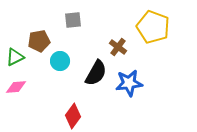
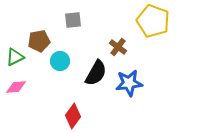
yellow pentagon: moved 6 px up
